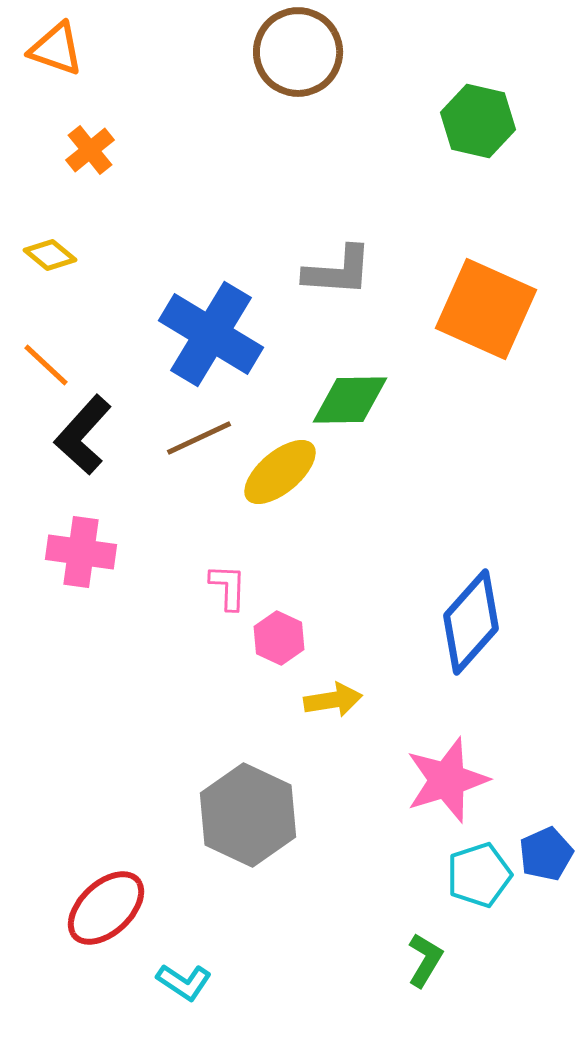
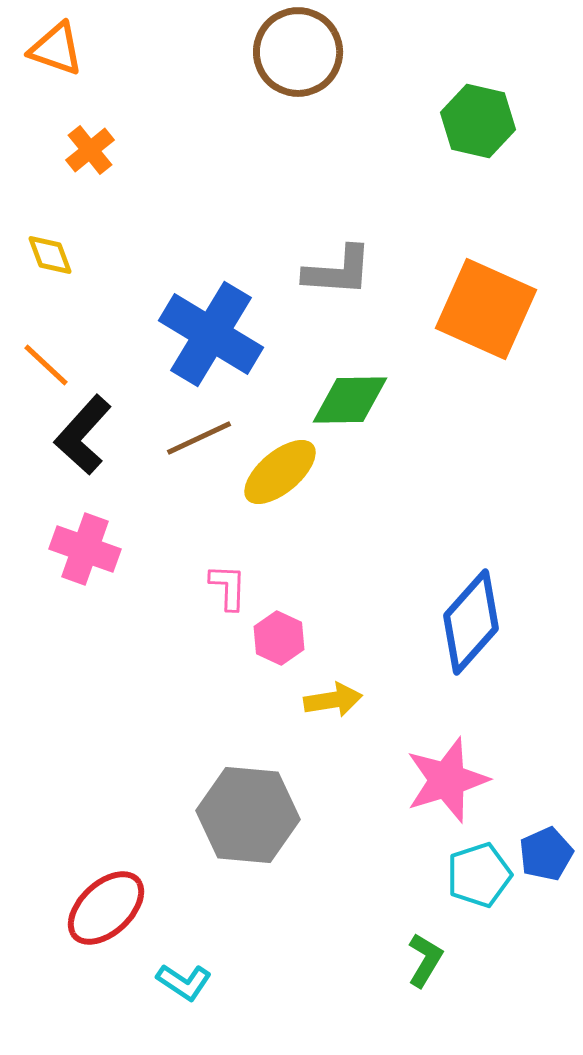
yellow diamond: rotated 30 degrees clockwise
pink cross: moved 4 px right, 3 px up; rotated 12 degrees clockwise
gray hexagon: rotated 20 degrees counterclockwise
